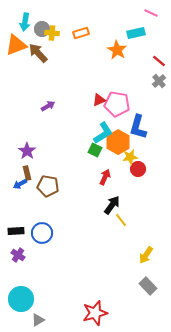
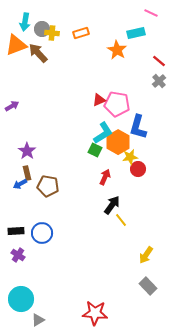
purple arrow: moved 36 px left
red star: rotated 20 degrees clockwise
